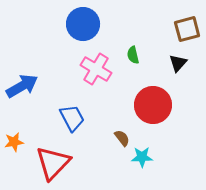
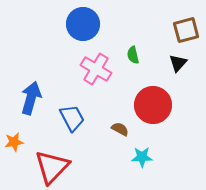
brown square: moved 1 px left, 1 px down
blue arrow: moved 9 px right, 12 px down; rotated 44 degrees counterclockwise
brown semicircle: moved 2 px left, 9 px up; rotated 24 degrees counterclockwise
red triangle: moved 1 px left, 4 px down
